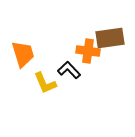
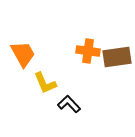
brown rectangle: moved 7 px right, 19 px down
orange trapezoid: rotated 12 degrees counterclockwise
black L-shape: moved 34 px down
